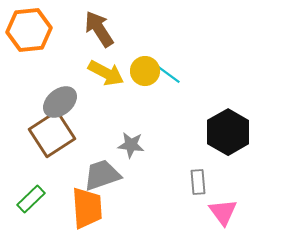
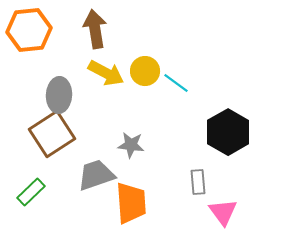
brown arrow: moved 4 px left; rotated 24 degrees clockwise
cyan line: moved 8 px right, 9 px down
gray ellipse: moved 1 px left, 7 px up; rotated 48 degrees counterclockwise
gray trapezoid: moved 6 px left
green rectangle: moved 7 px up
orange trapezoid: moved 44 px right, 5 px up
